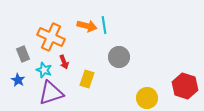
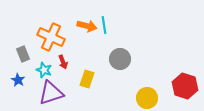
gray circle: moved 1 px right, 2 px down
red arrow: moved 1 px left
